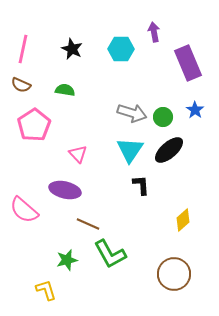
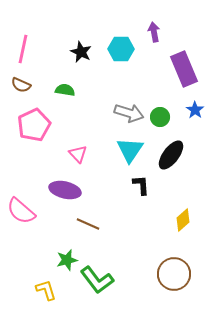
black star: moved 9 px right, 3 px down
purple rectangle: moved 4 px left, 6 px down
gray arrow: moved 3 px left
green circle: moved 3 px left
pink pentagon: rotated 8 degrees clockwise
black ellipse: moved 2 px right, 5 px down; rotated 12 degrees counterclockwise
pink semicircle: moved 3 px left, 1 px down
green L-shape: moved 13 px left, 26 px down; rotated 8 degrees counterclockwise
